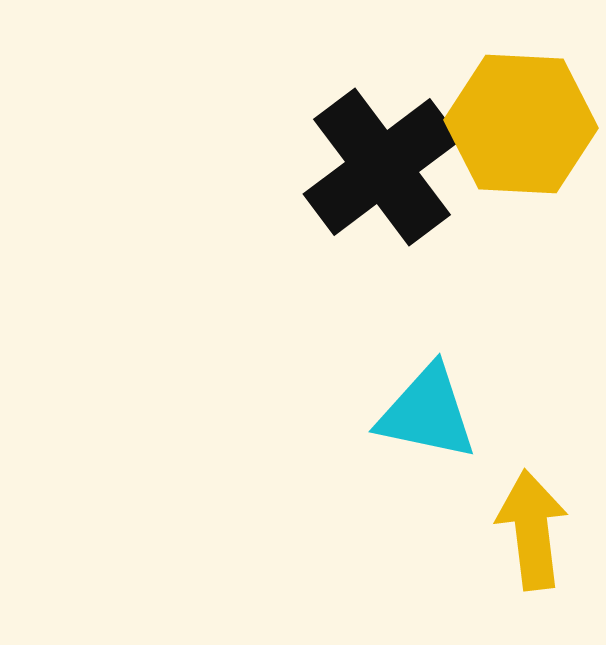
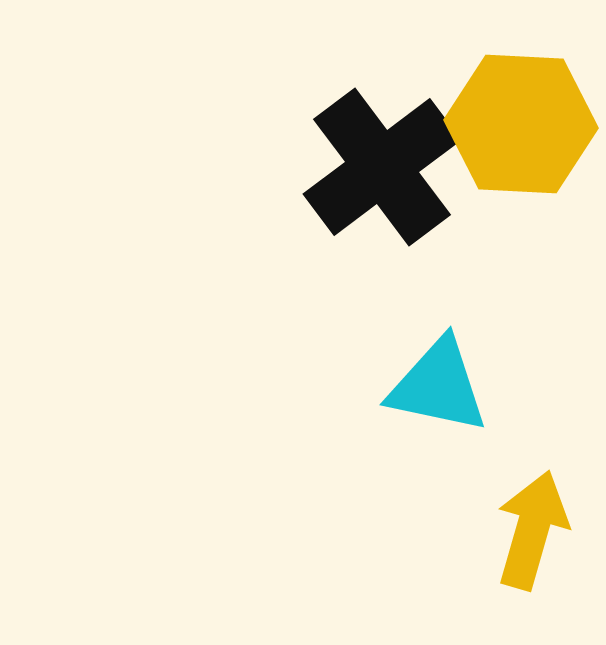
cyan triangle: moved 11 px right, 27 px up
yellow arrow: rotated 23 degrees clockwise
